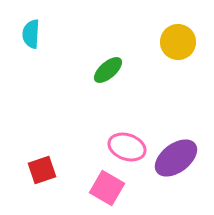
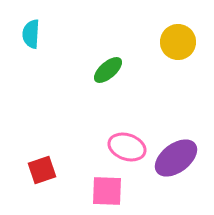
pink square: moved 3 px down; rotated 28 degrees counterclockwise
